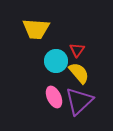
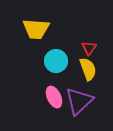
red triangle: moved 12 px right, 2 px up
yellow semicircle: moved 9 px right, 4 px up; rotated 20 degrees clockwise
